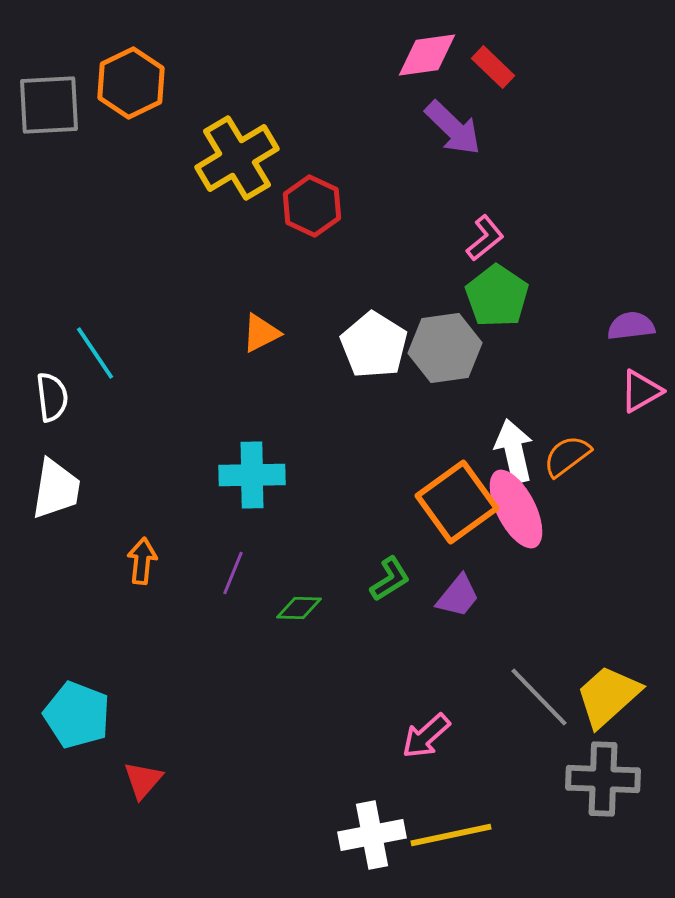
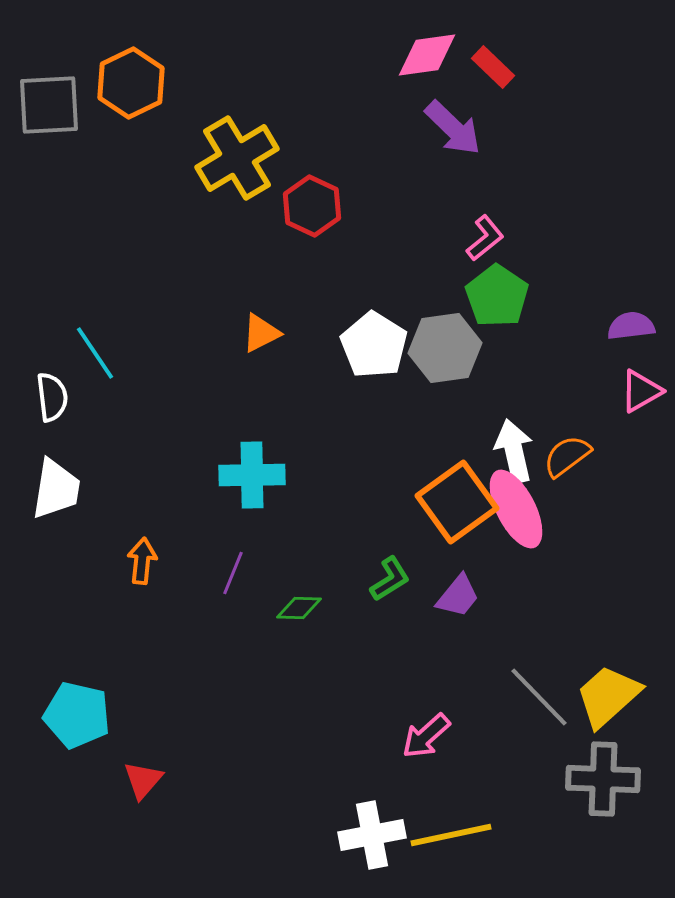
cyan pentagon: rotated 8 degrees counterclockwise
